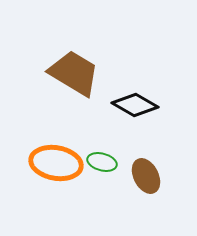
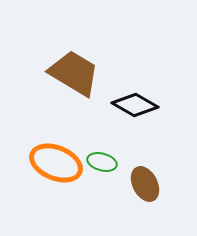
orange ellipse: rotated 12 degrees clockwise
brown ellipse: moved 1 px left, 8 px down
